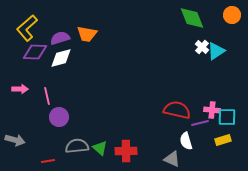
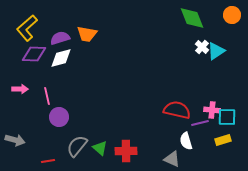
purple diamond: moved 1 px left, 2 px down
gray semicircle: rotated 45 degrees counterclockwise
